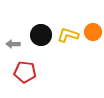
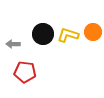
black circle: moved 2 px right, 1 px up
